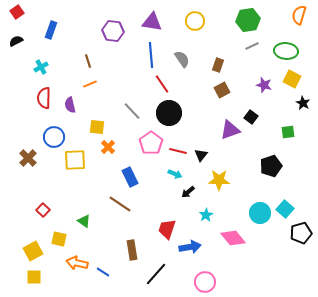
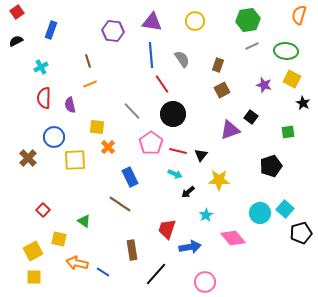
black circle at (169, 113): moved 4 px right, 1 px down
